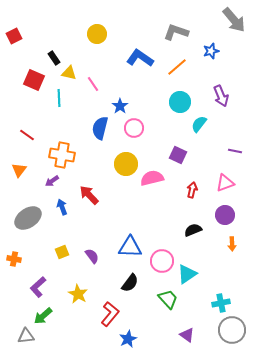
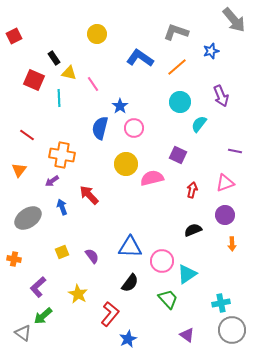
gray triangle at (26, 336): moved 3 px left, 3 px up; rotated 42 degrees clockwise
